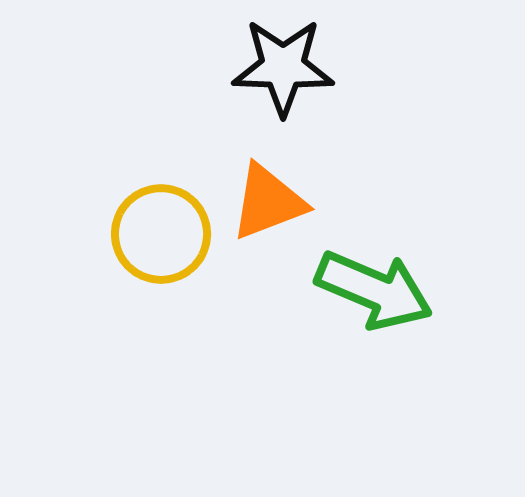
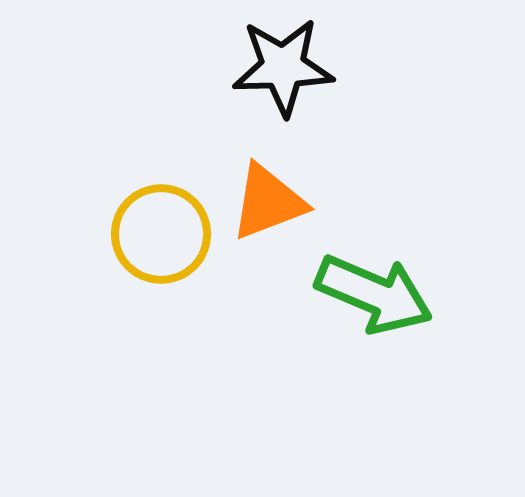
black star: rotated 4 degrees counterclockwise
green arrow: moved 4 px down
